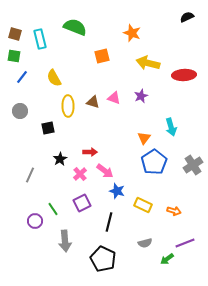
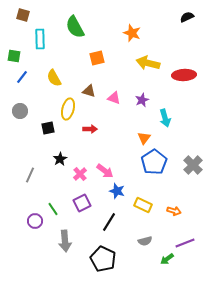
green semicircle: rotated 140 degrees counterclockwise
brown square: moved 8 px right, 19 px up
cyan rectangle: rotated 12 degrees clockwise
orange square: moved 5 px left, 2 px down
purple star: moved 1 px right, 4 px down
brown triangle: moved 4 px left, 11 px up
yellow ellipse: moved 3 px down; rotated 15 degrees clockwise
cyan arrow: moved 6 px left, 9 px up
red arrow: moved 23 px up
gray cross: rotated 12 degrees counterclockwise
black line: rotated 18 degrees clockwise
gray semicircle: moved 2 px up
